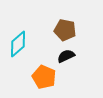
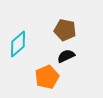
orange pentagon: moved 3 px right; rotated 25 degrees clockwise
